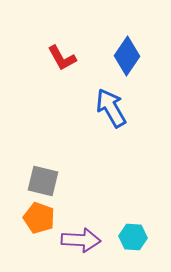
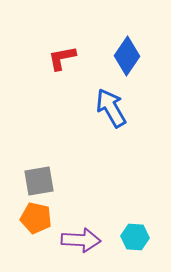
red L-shape: rotated 108 degrees clockwise
gray square: moved 4 px left; rotated 24 degrees counterclockwise
orange pentagon: moved 3 px left; rotated 8 degrees counterclockwise
cyan hexagon: moved 2 px right
